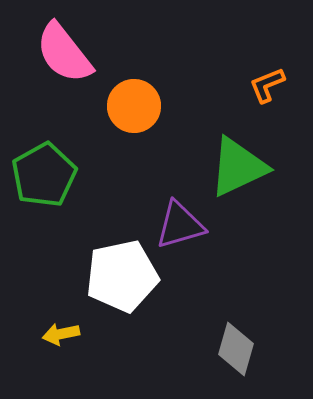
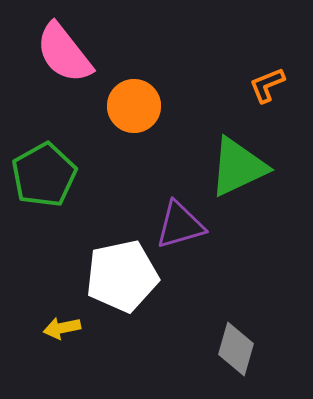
yellow arrow: moved 1 px right, 6 px up
